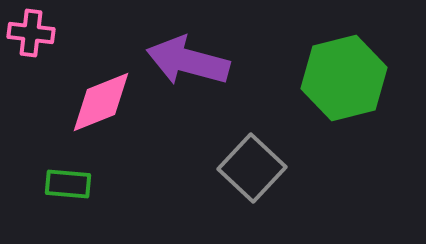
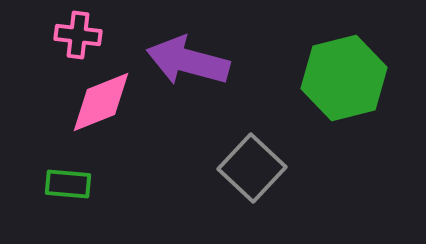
pink cross: moved 47 px right, 2 px down
